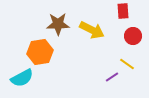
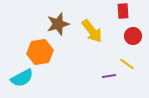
brown star: rotated 15 degrees counterclockwise
yellow arrow: moved 1 px down; rotated 25 degrees clockwise
purple line: moved 3 px left, 1 px up; rotated 24 degrees clockwise
